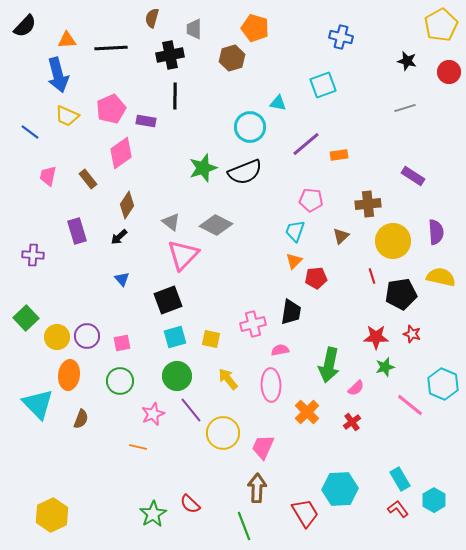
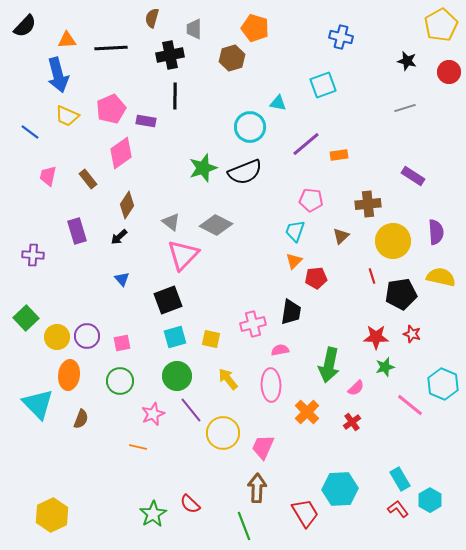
cyan hexagon at (434, 500): moved 4 px left
